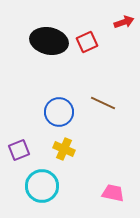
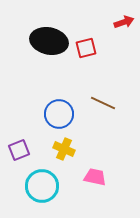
red square: moved 1 px left, 6 px down; rotated 10 degrees clockwise
blue circle: moved 2 px down
pink trapezoid: moved 18 px left, 16 px up
